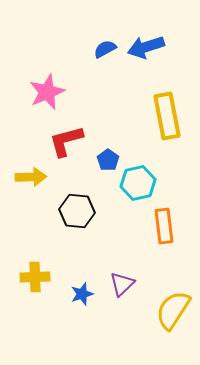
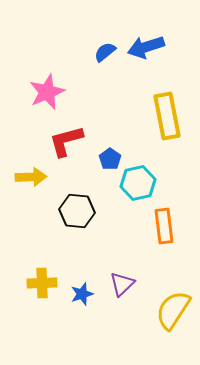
blue semicircle: moved 3 px down; rotated 10 degrees counterclockwise
blue pentagon: moved 2 px right, 1 px up
yellow cross: moved 7 px right, 6 px down
